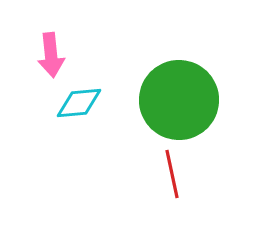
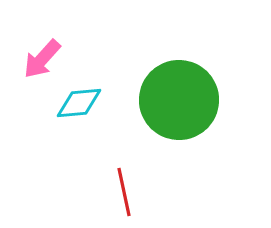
pink arrow: moved 9 px left, 4 px down; rotated 48 degrees clockwise
red line: moved 48 px left, 18 px down
